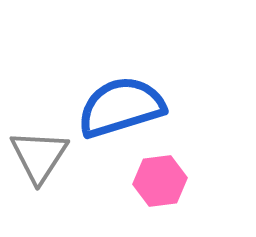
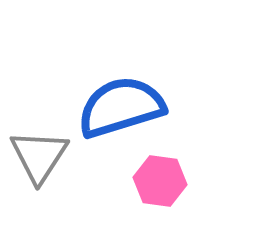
pink hexagon: rotated 15 degrees clockwise
